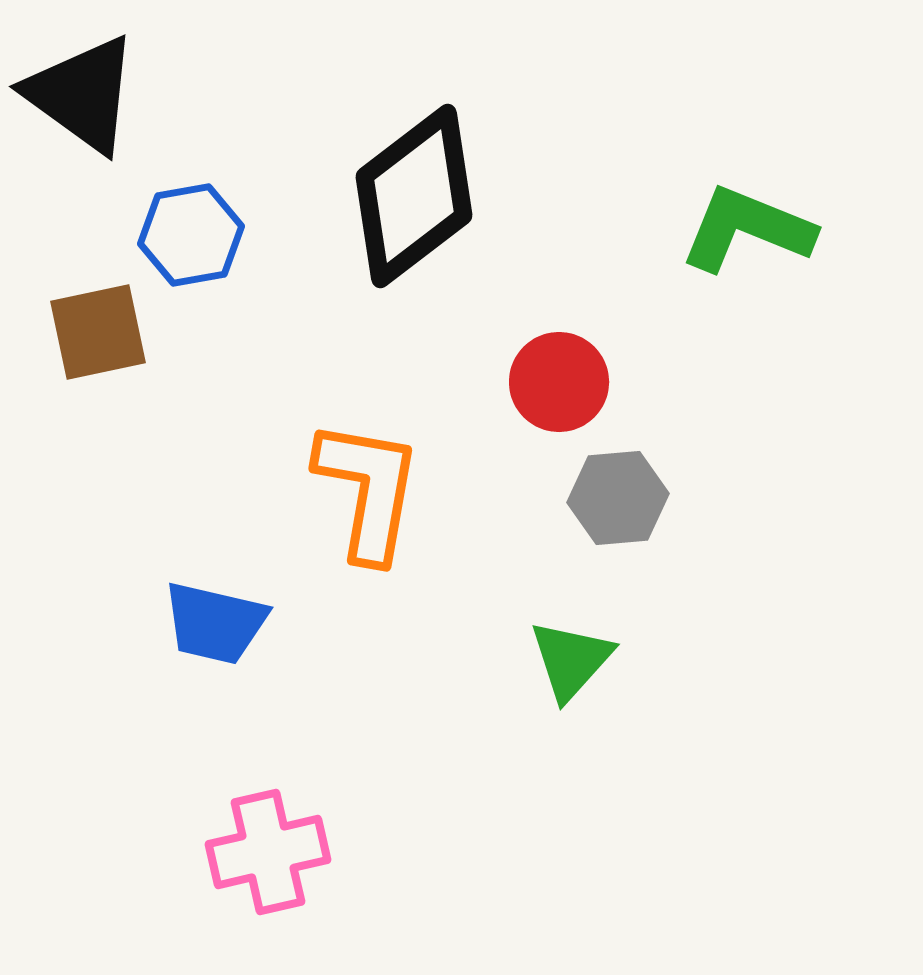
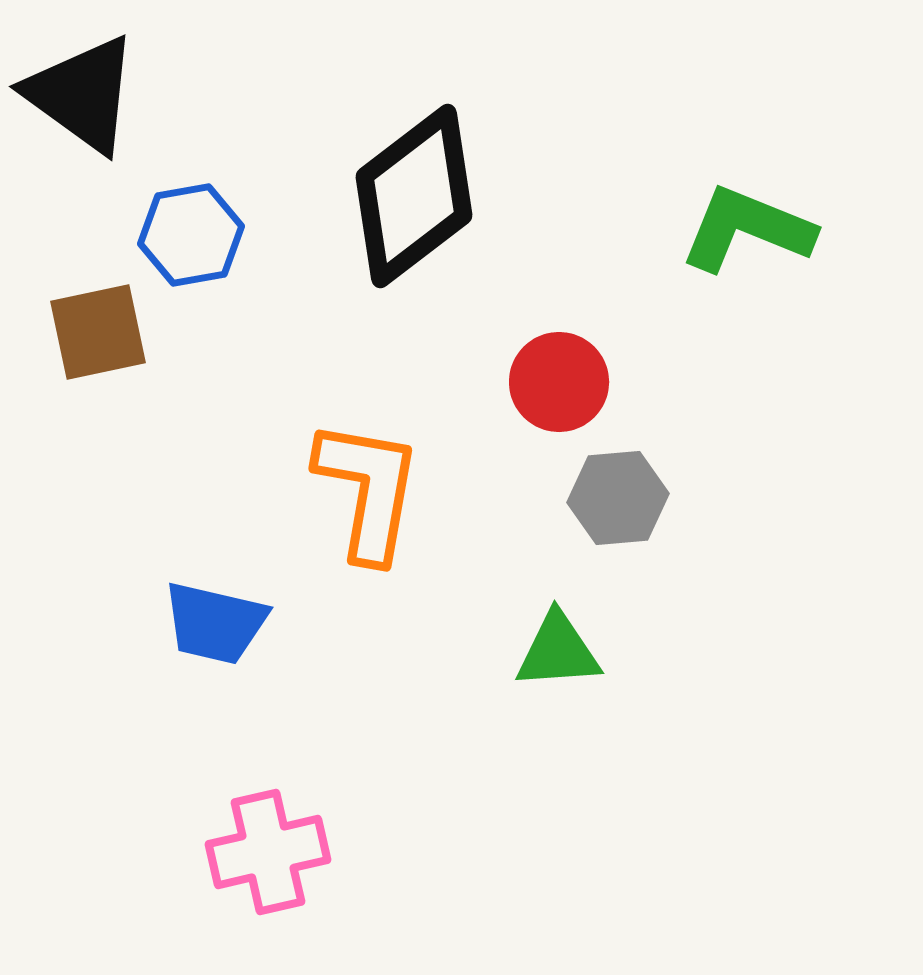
green triangle: moved 13 px left, 9 px up; rotated 44 degrees clockwise
